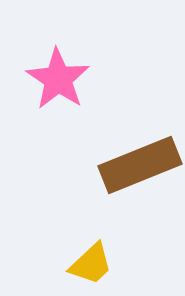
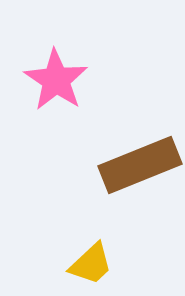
pink star: moved 2 px left, 1 px down
